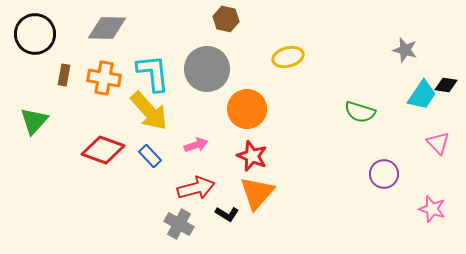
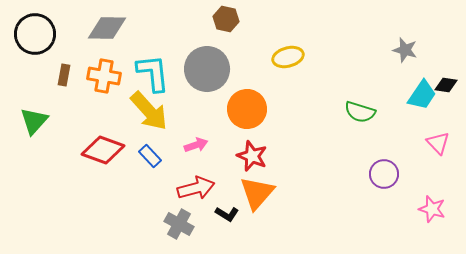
orange cross: moved 2 px up
